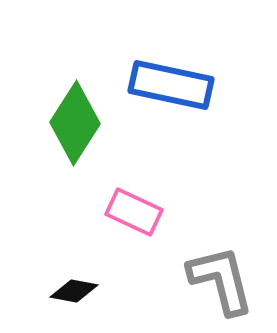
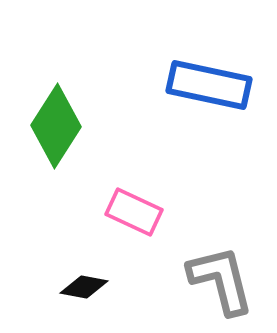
blue rectangle: moved 38 px right
green diamond: moved 19 px left, 3 px down
black diamond: moved 10 px right, 4 px up
